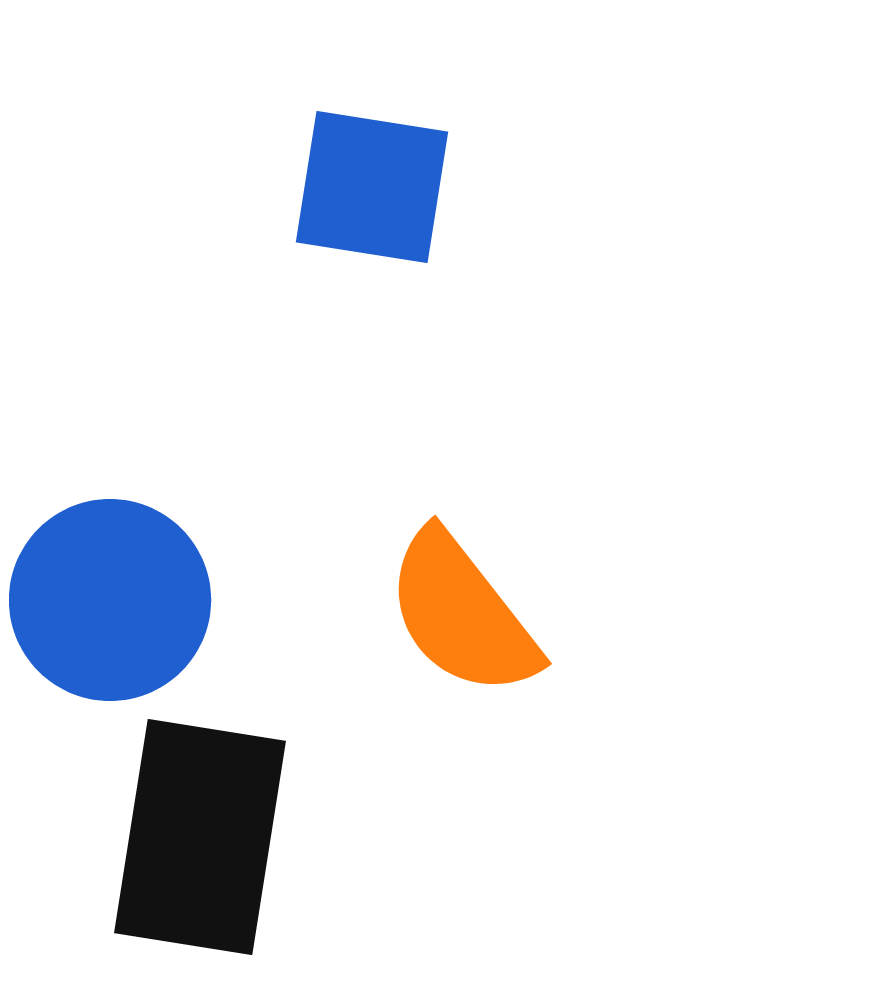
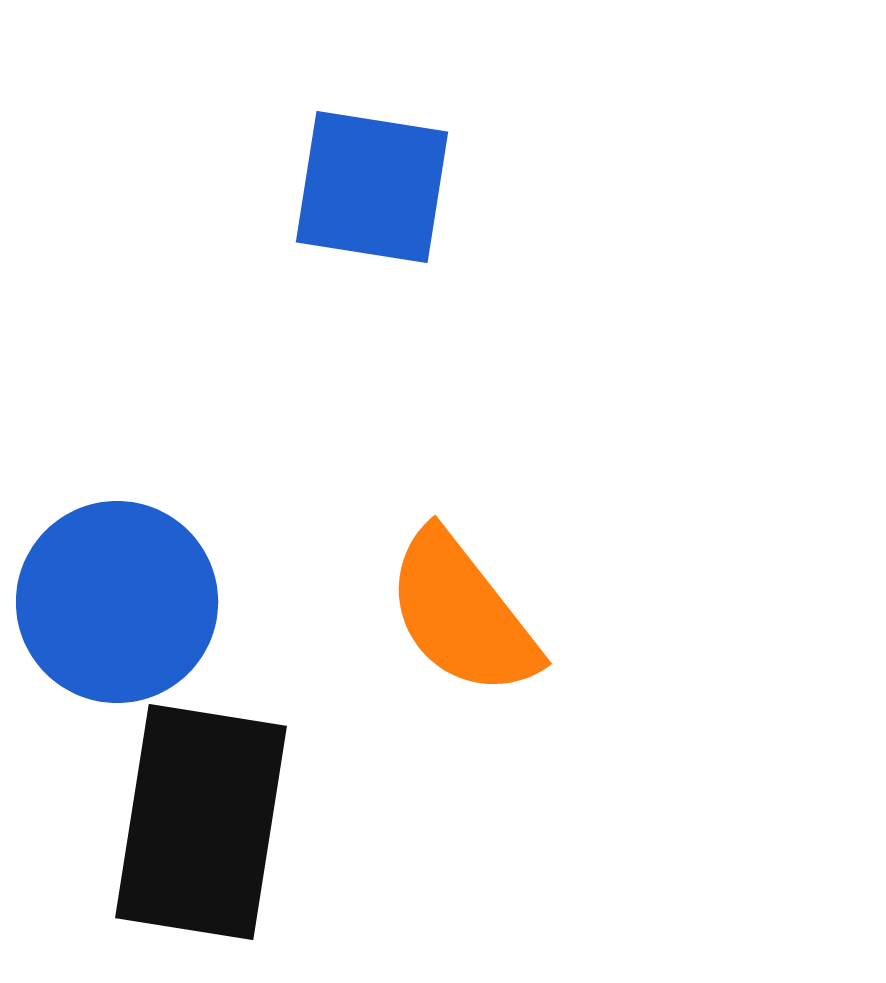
blue circle: moved 7 px right, 2 px down
black rectangle: moved 1 px right, 15 px up
